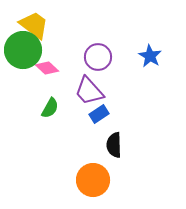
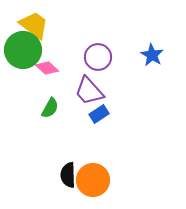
blue star: moved 2 px right, 1 px up
black semicircle: moved 46 px left, 30 px down
